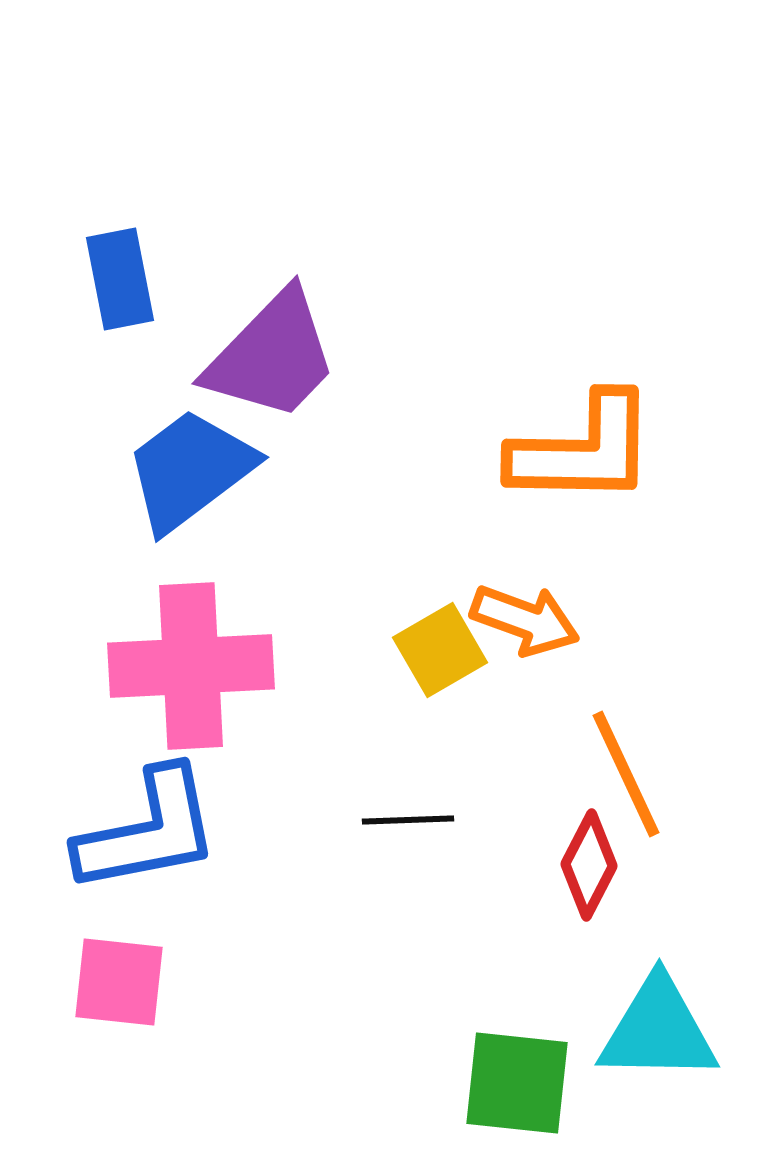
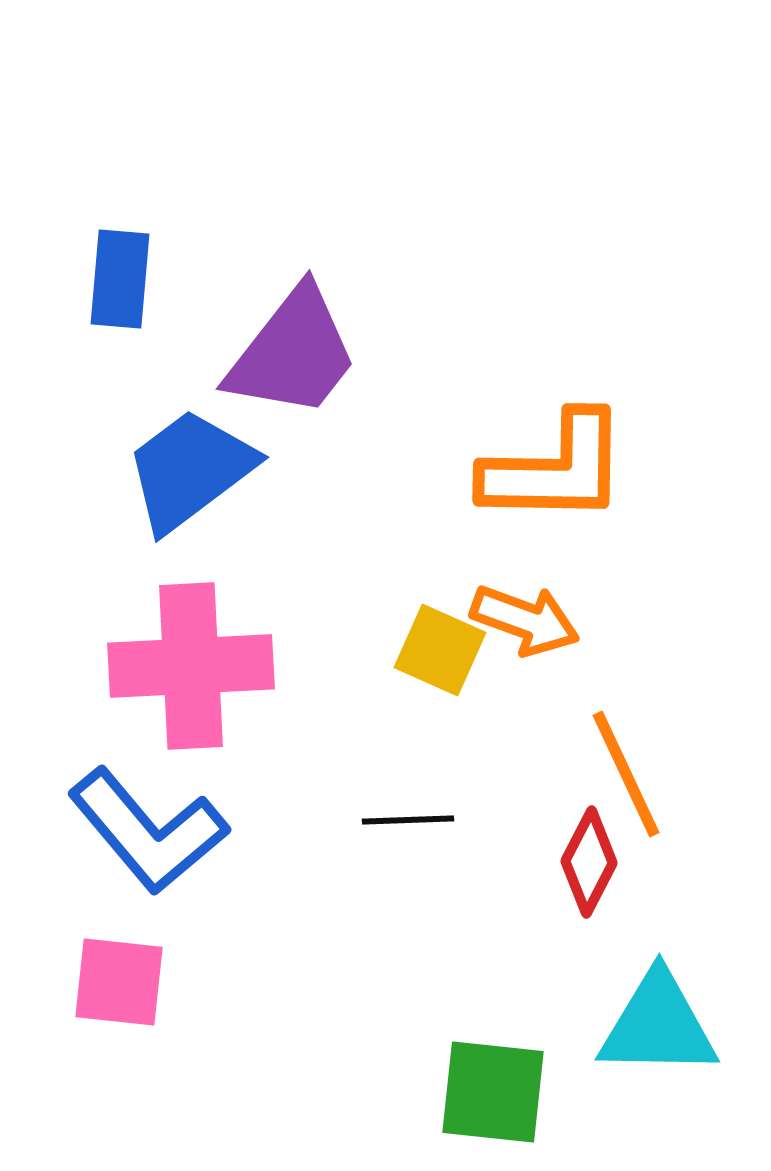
blue rectangle: rotated 16 degrees clockwise
purple trapezoid: moved 21 px right, 3 px up; rotated 6 degrees counterclockwise
orange L-shape: moved 28 px left, 19 px down
yellow square: rotated 36 degrees counterclockwise
blue L-shape: rotated 61 degrees clockwise
red diamond: moved 3 px up
cyan triangle: moved 5 px up
green square: moved 24 px left, 9 px down
